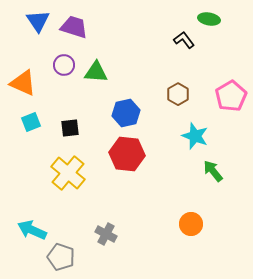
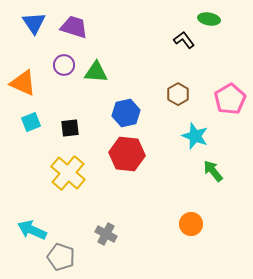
blue triangle: moved 4 px left, 2 px down
pink pentagon: moved 1 px left, 3 px down
